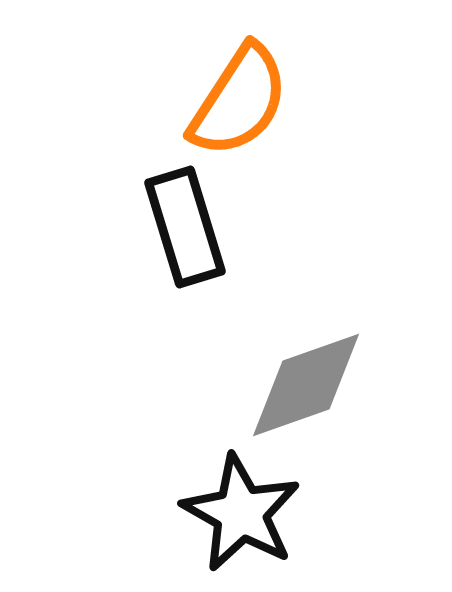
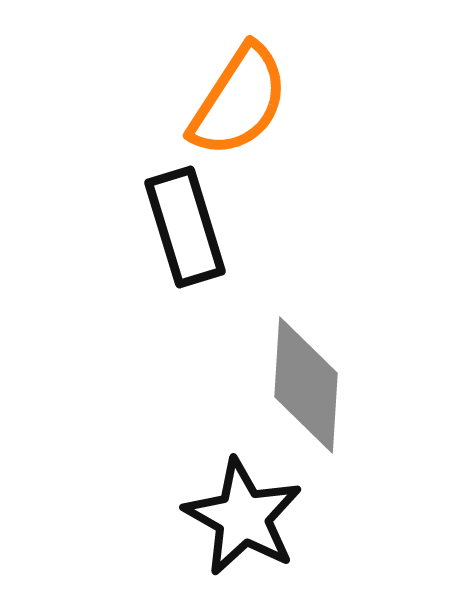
gray diamond: rotated 67 degrees counterclockwise
black star: moved 2 px right, 4 px down
